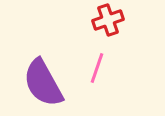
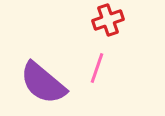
purple semicircle: rotated 21 degrees counterclockwise
